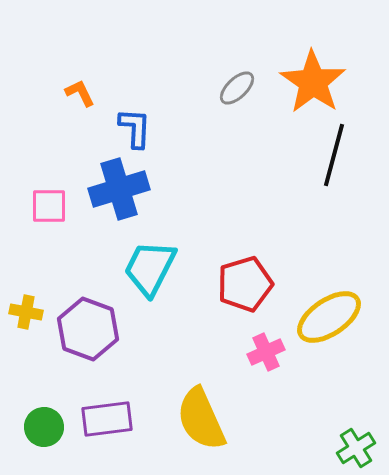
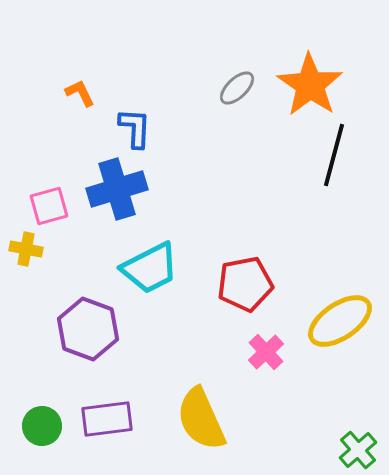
orange star: moved 3 px left, 3 px down
blue cross: moved 2 px left
pink square: rotated 15 degrees counterclockwise
cyan trapezoid: rotated 144 degrees counterclockwise
red pentagon: rotated 6 degrees clockwise
yellow cross: moved 63 px up
yellow ellipse: moved 11 px right, 4 px down
pink cross: rotated 18 degrees counterclockwise
green circle: moved 2 px left, 1 px up
green cross: moved 2 px right, 2 px down; rotated 9 degrees counterclockwise
